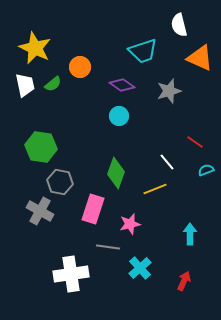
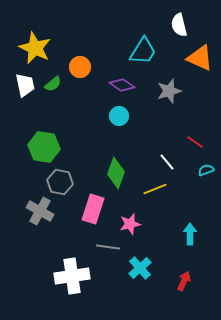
cyan trapezoid: rotated 40 degrees counterclockwise
green hexagon: moved 3 px right
white cross: moved 1 px right, 2 px down
